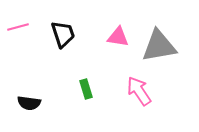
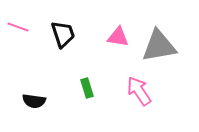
pink line: rotated 35 degrees clockwise
green rectangle: moved 1 px right, 1 px up
black semicircle: moved 5 px right, 2 px up
